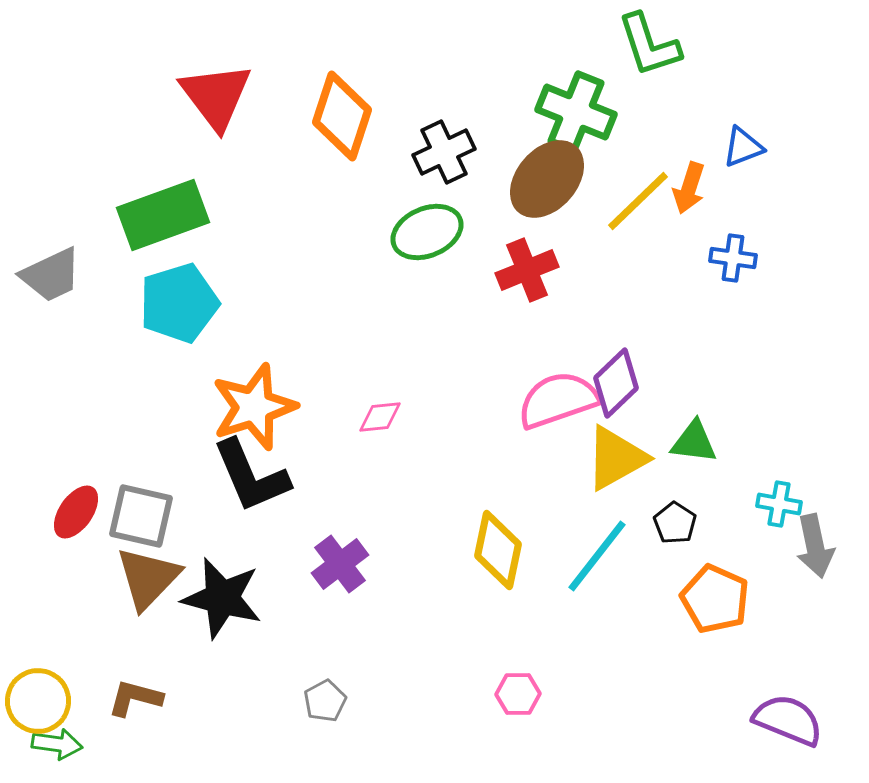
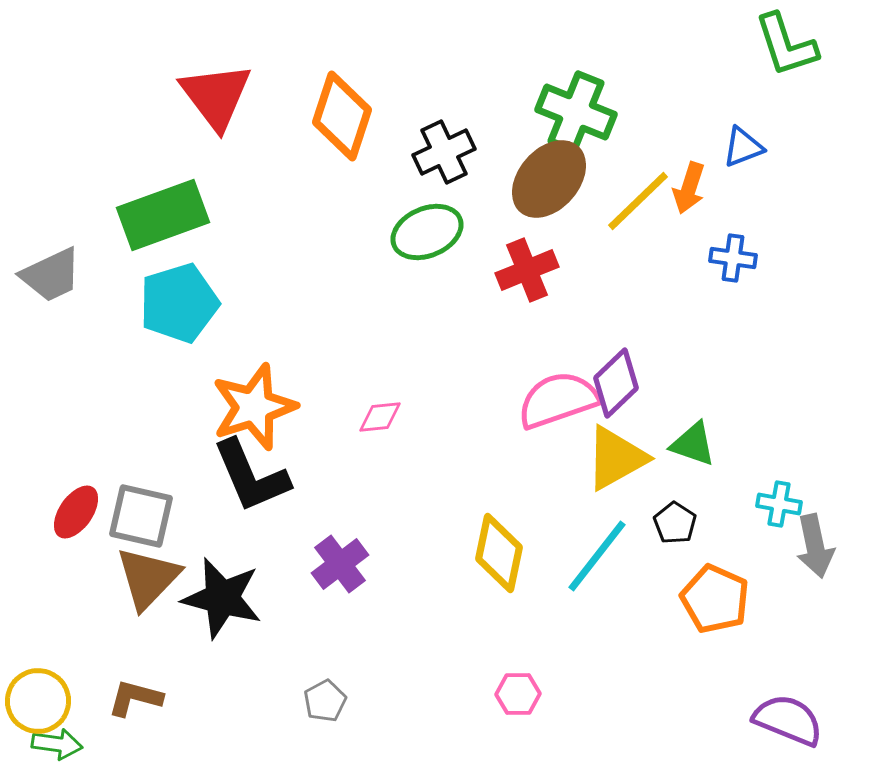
green L-shape: moved 137 px right
brown ellipse: moved 2 px right
green triangle: moved 1 px left, 2 px down; rotated 12 degrees clockwise
yellow diamond: moved 1 px right, 3 px down
